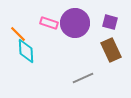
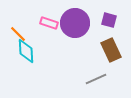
purple square: moved 1 px left, 2 px up
gray line: moved 13 px right, 1 px down
